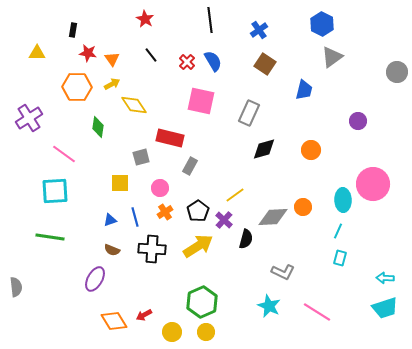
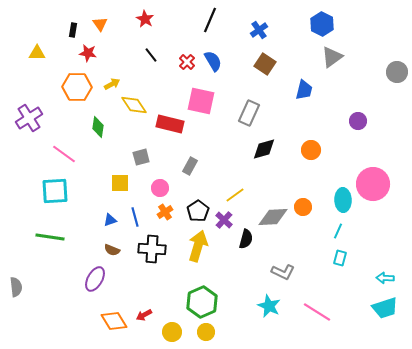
black line at (210, 20): rotated 30 degrees clockwise
orange triangle at (112, 59): moved 12 px left, 35 px up
red rectangle at (170, 138): moved 14 px up
yellow arrow at (198, 246): rotated 40 degrees counterclockwise
